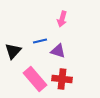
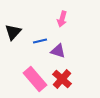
black triangle: moved 19 px up
red cross: rotated 36 degrees clockwise
